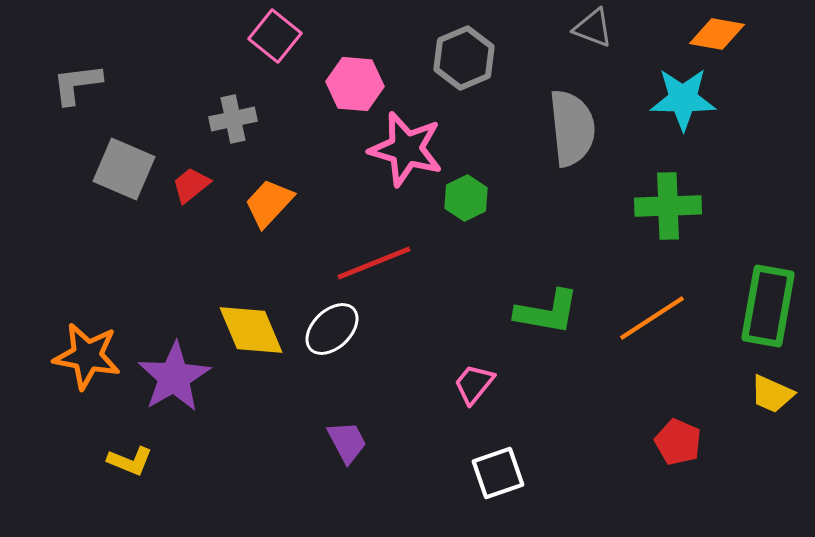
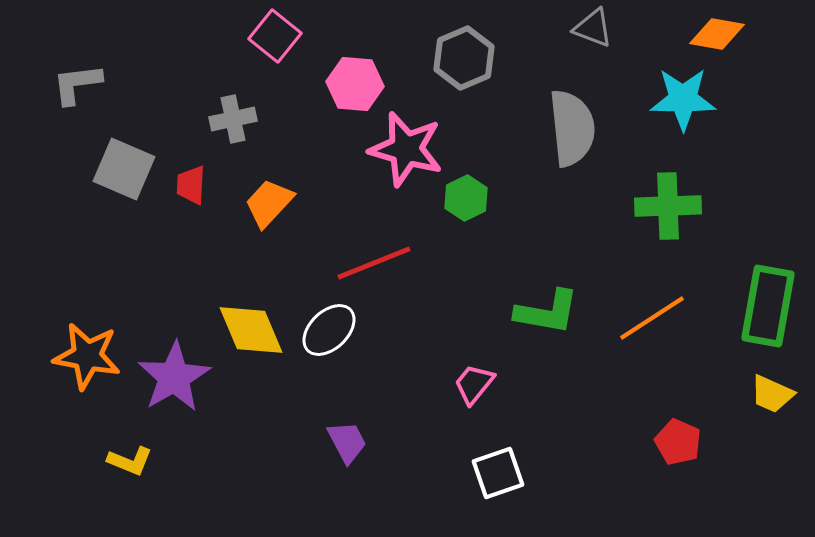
red trapezoid: rotated 48 degrees counterclockwise
white ellipse: moved 3 px left, 1 px down
